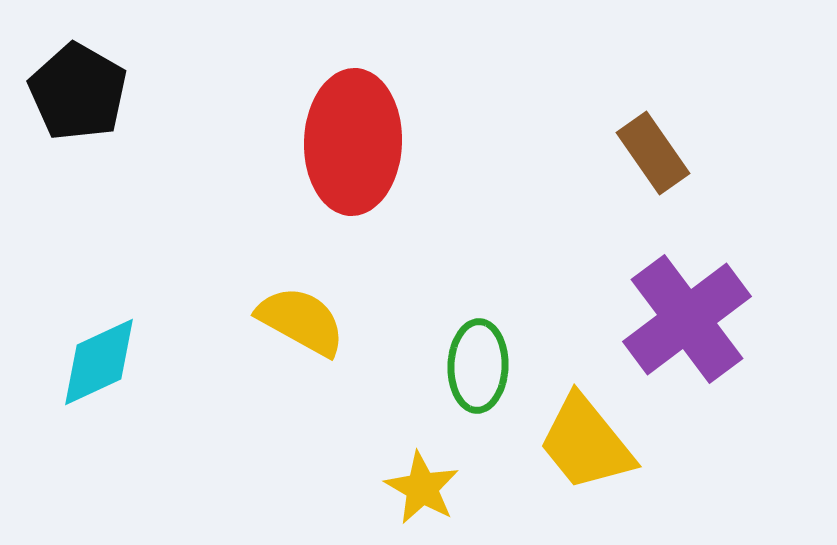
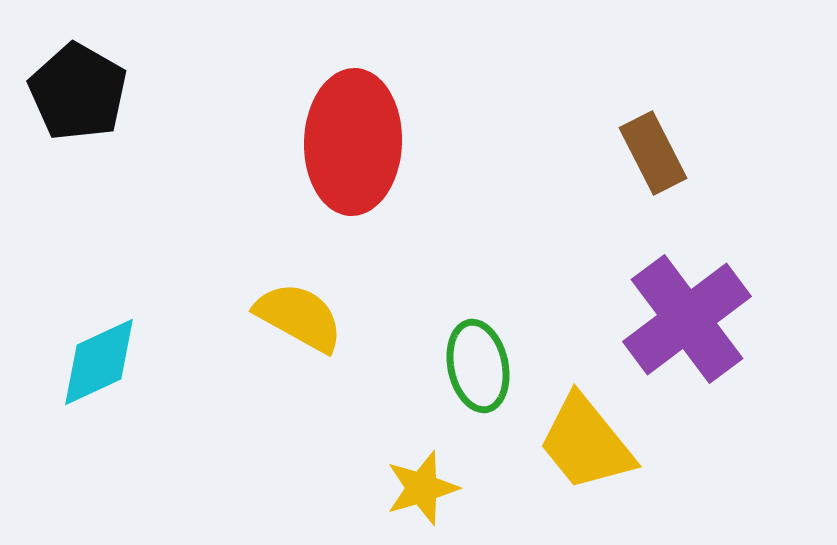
brown rectangle: rotated 8 degrees clockwise
yellow semicircle: moved 2 px left, 4 px up
green ellipse: rotated 14 degrees counterclockwise
yellow star: rotated 26 degrees clockwise
